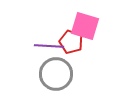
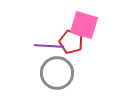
pink square: moved 1 px left, 1 px up
gray circle: moved 1 px right, 1 px up
